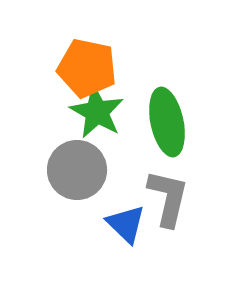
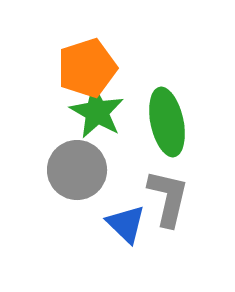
orange pentagon: rotated 30 degrees counterclockwise
